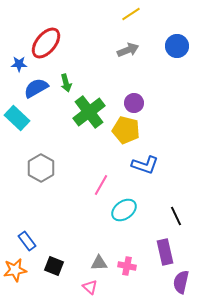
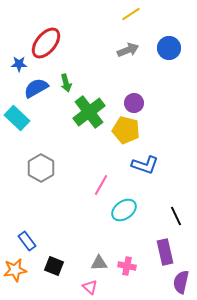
blue circle: moved 8 px left, 2 px down
